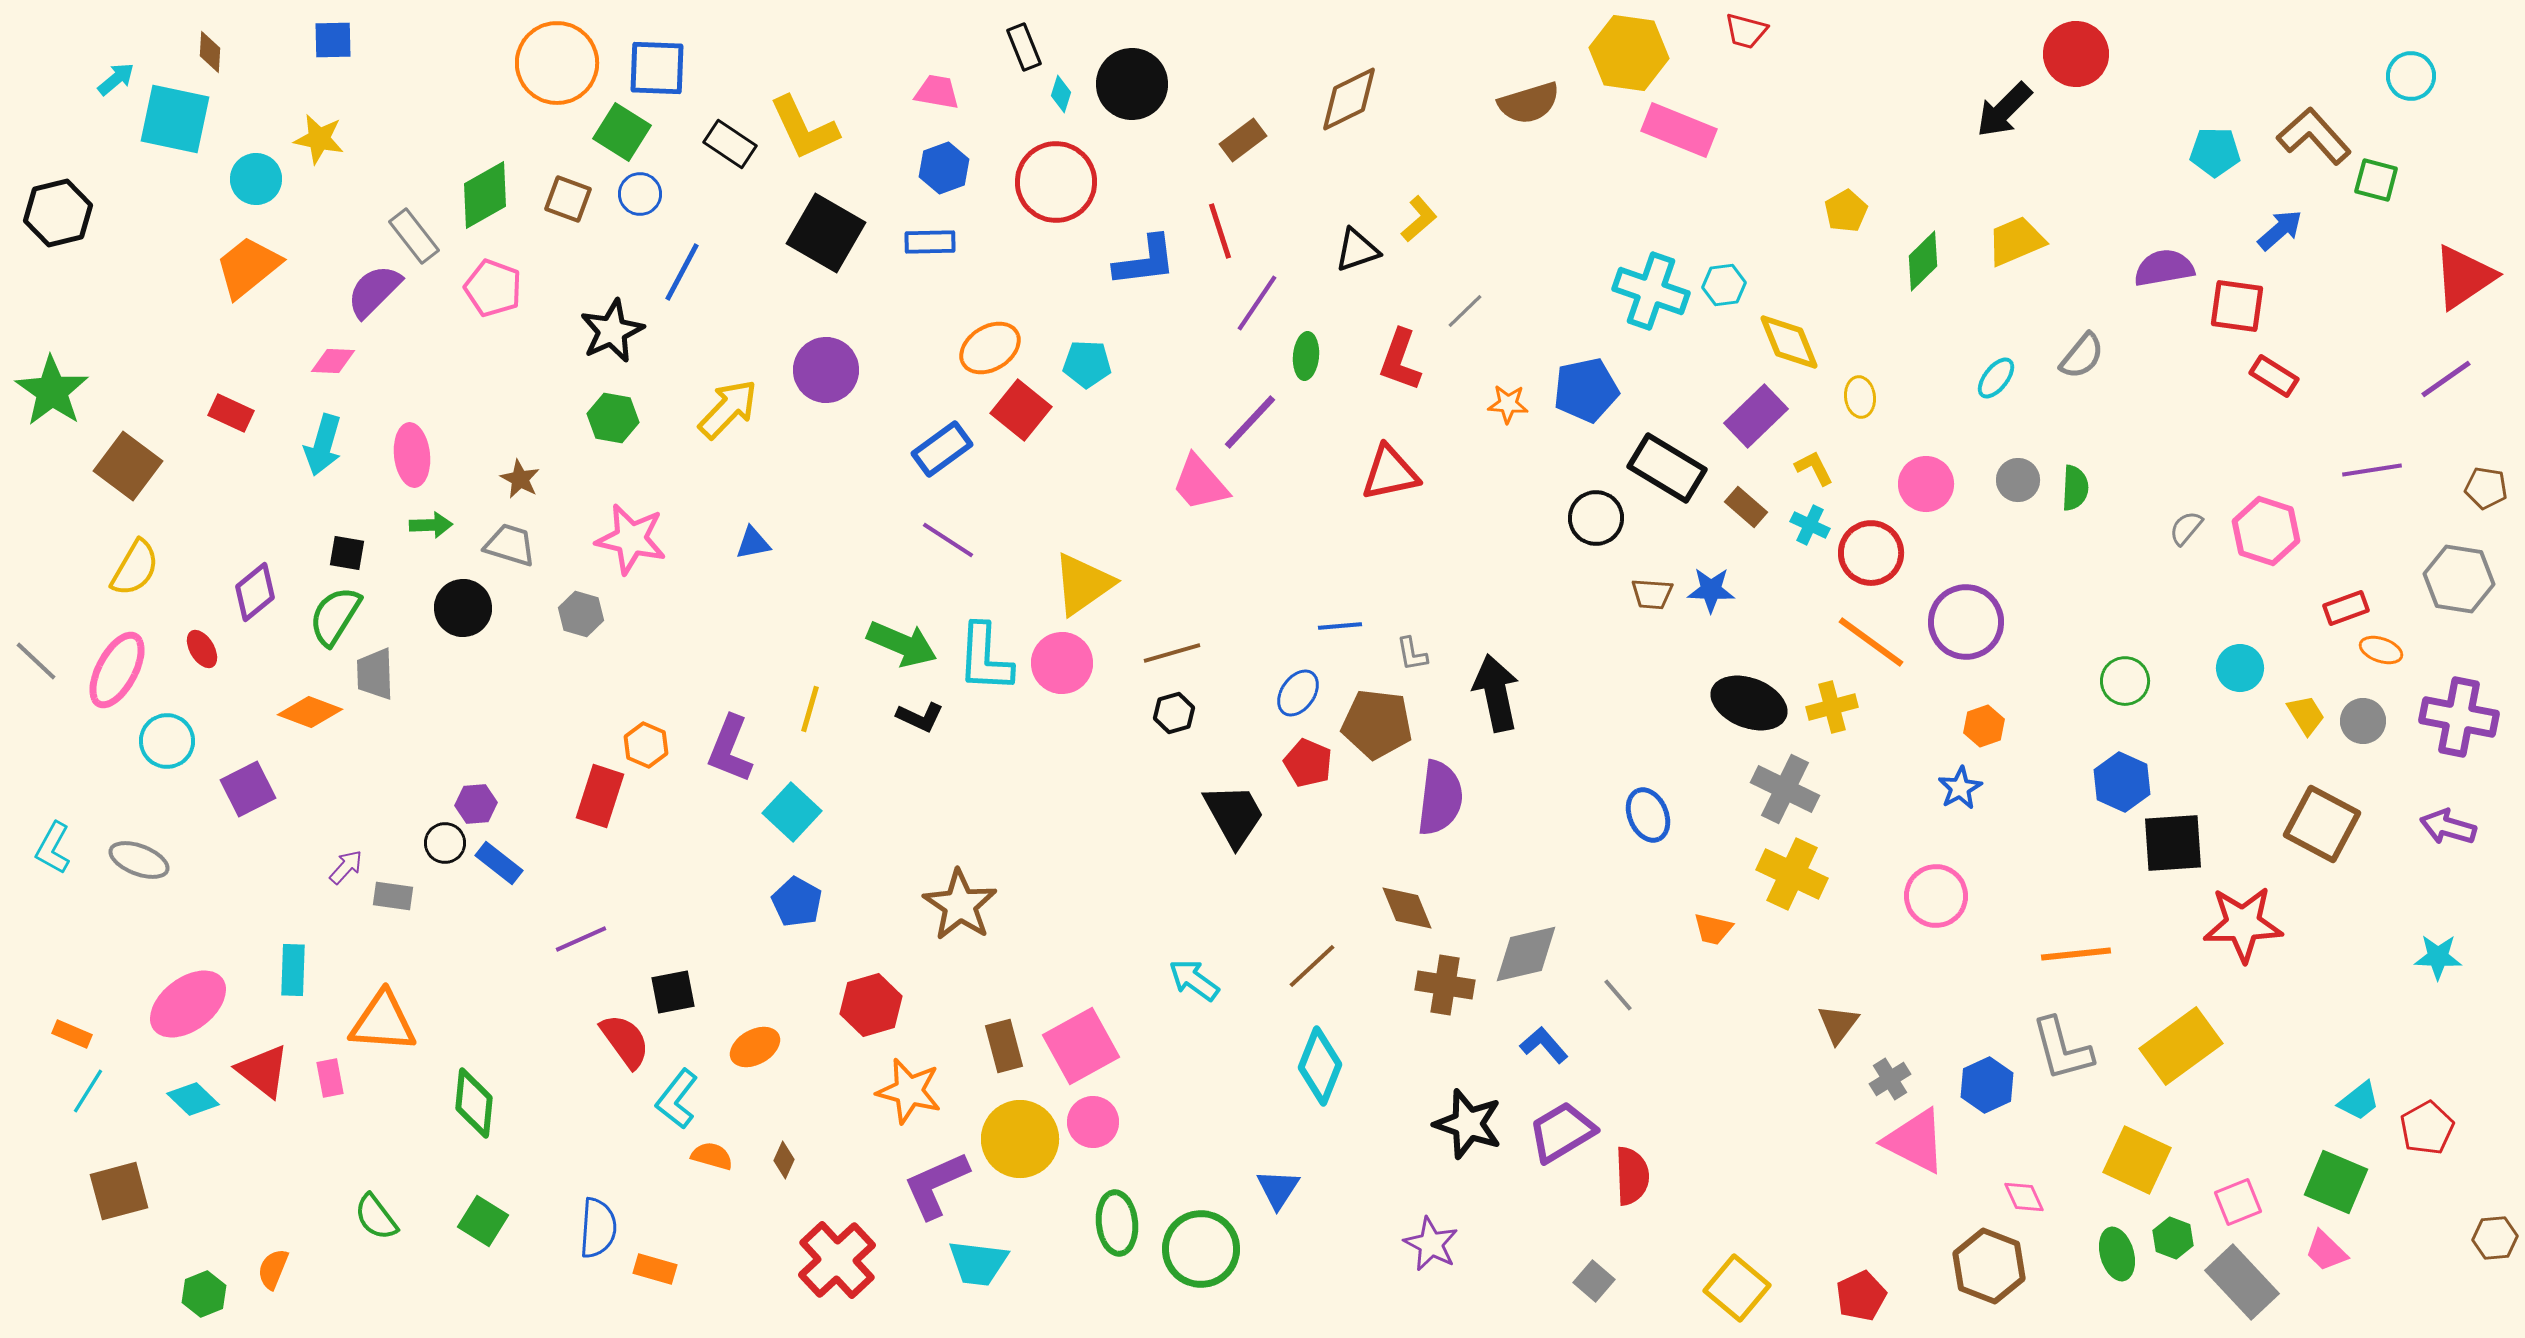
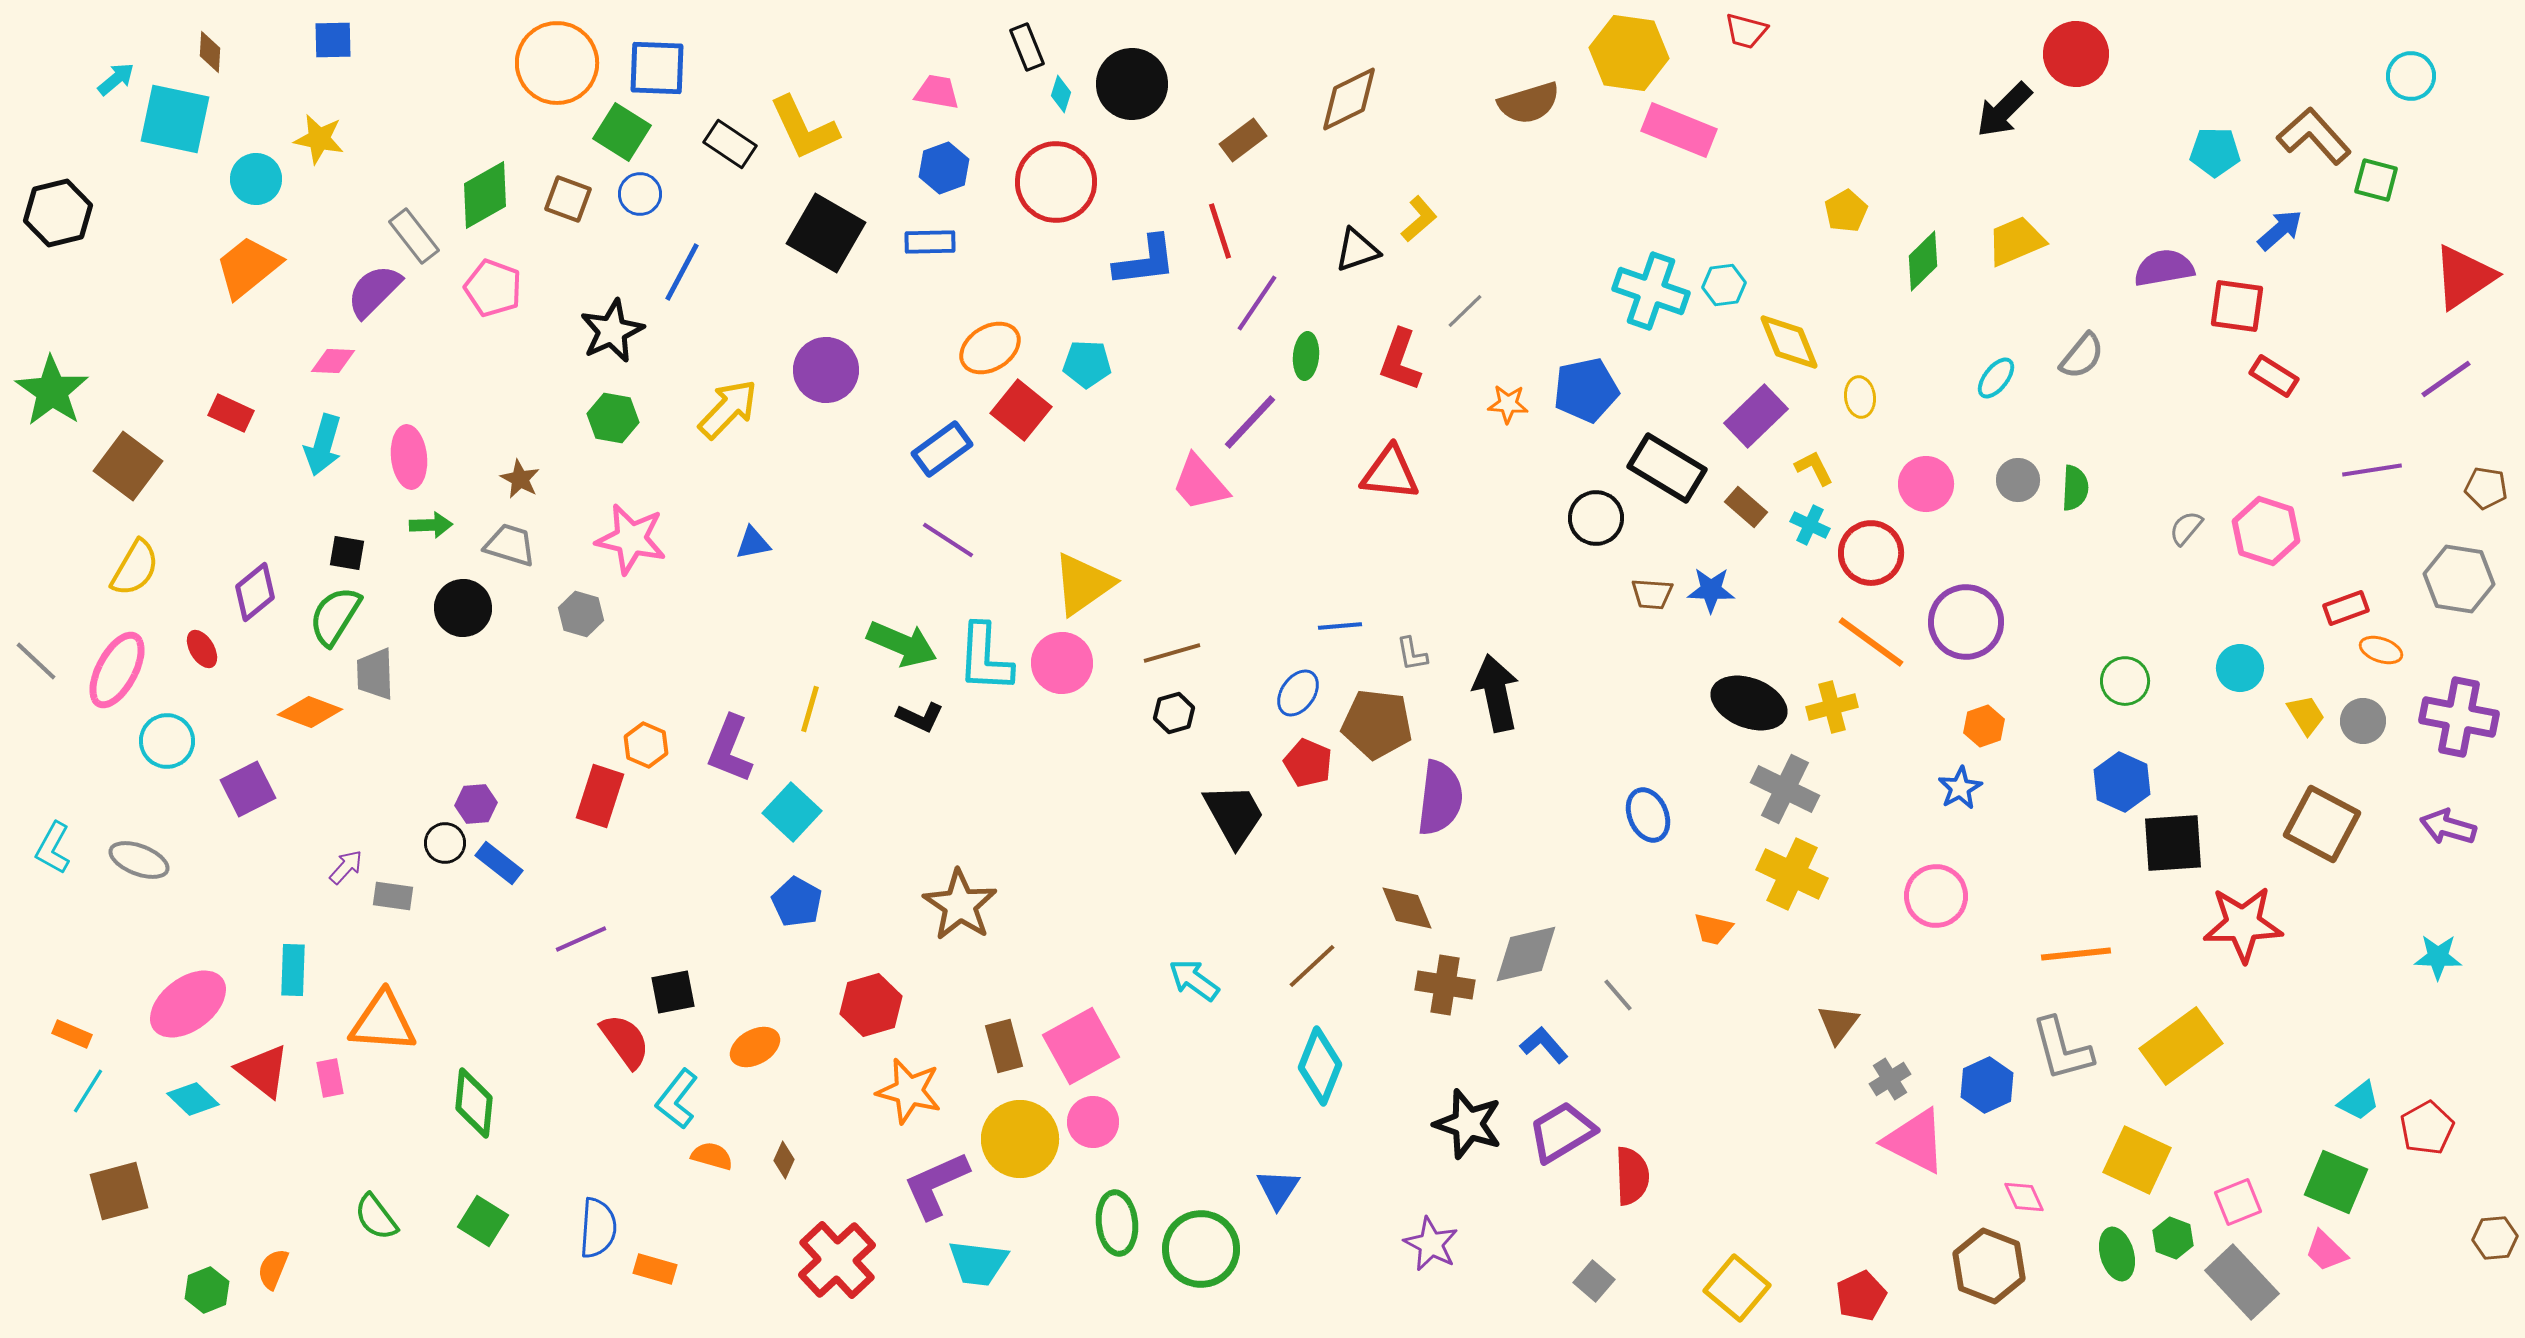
black rectangle at (1024, 47): moved 3 px right
pink ellipse at (412, 455): moved 3 px left, 2 px down
red triangle at (1390, 473): rotated 18 degrees clockwise
green hexagon at (204, 1294): moved 3 px right, 4 px up
